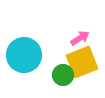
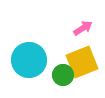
pink arrow: moved 3 px right, 10 px up
cyan circle: moved 5 px right, 5 px down
